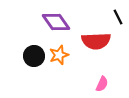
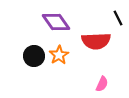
black line: moved 1 px down
orange star: rotated 12 degrees counterclockwise
